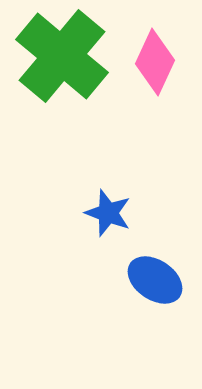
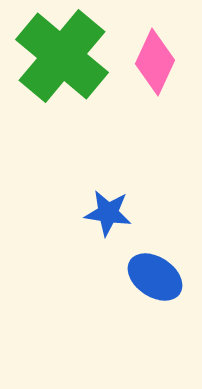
blue star: rotated 12 degrees counterclockwise
blue ellipse: moved 3 px up
